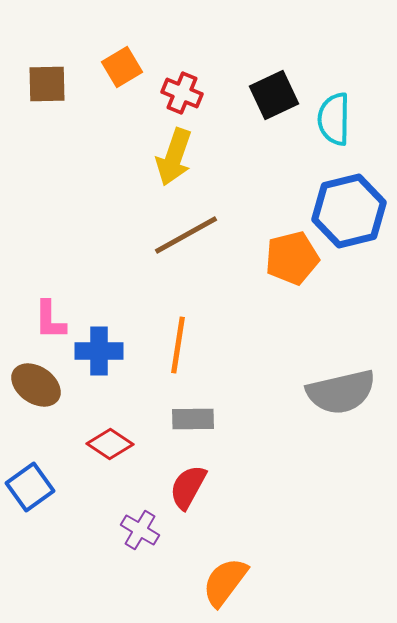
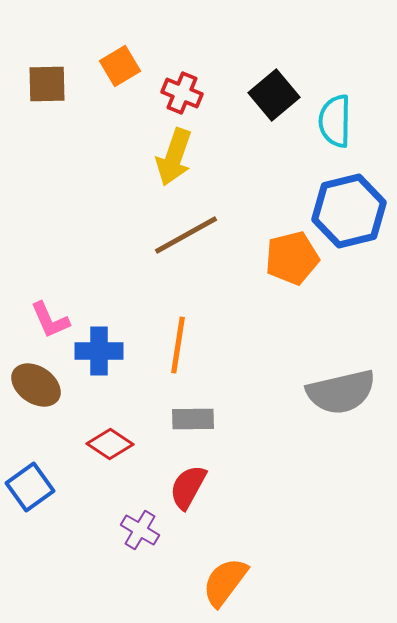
orange square: moved 2 px left, 1 px up
black square: rotated 15 degrees counterclockwise
cyan semicircle: moved 1 px right, 2 px down
pink L-shape: rotated 24 degrees counterclockwise
